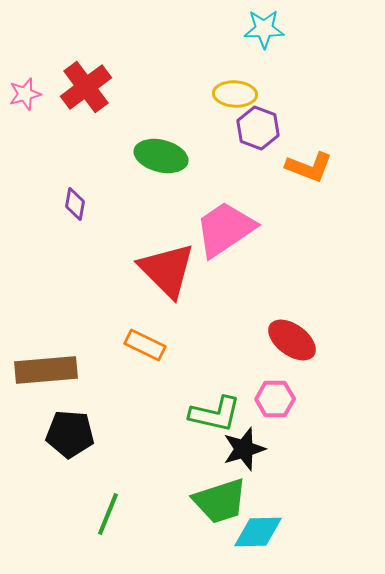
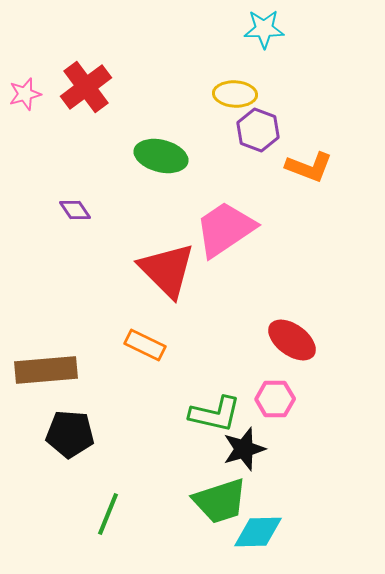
purple hexagon: moved 2 px down
purple diamond: moved 6 px down; rotated 44 degrees counterclockwise
